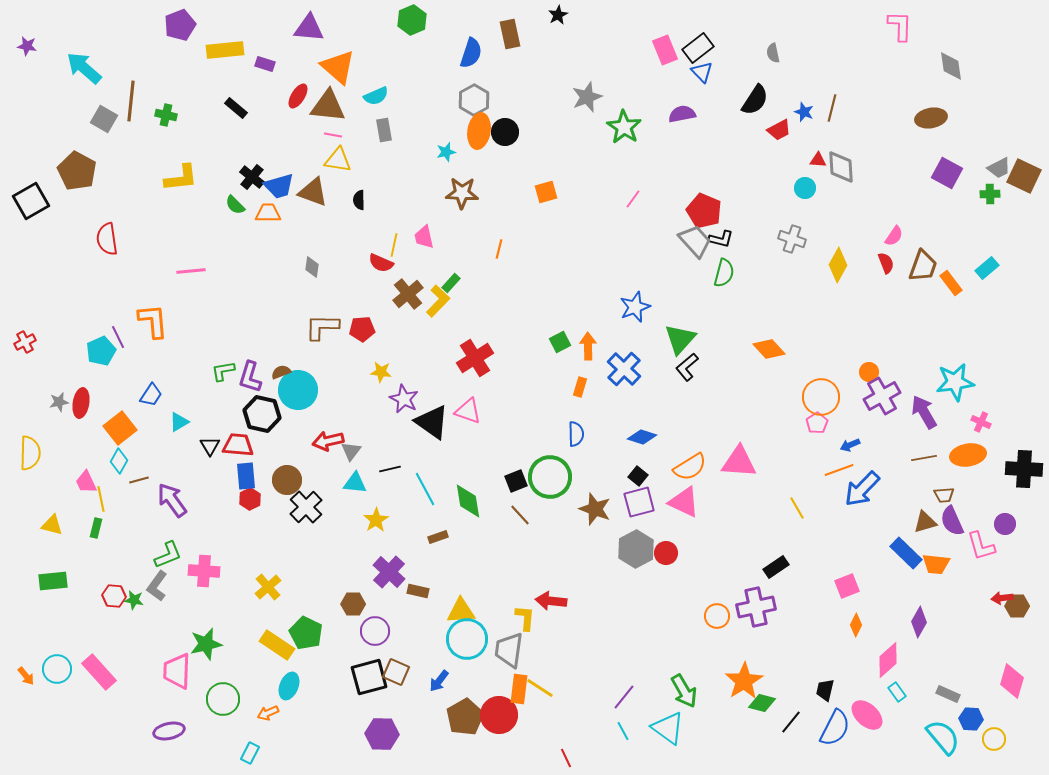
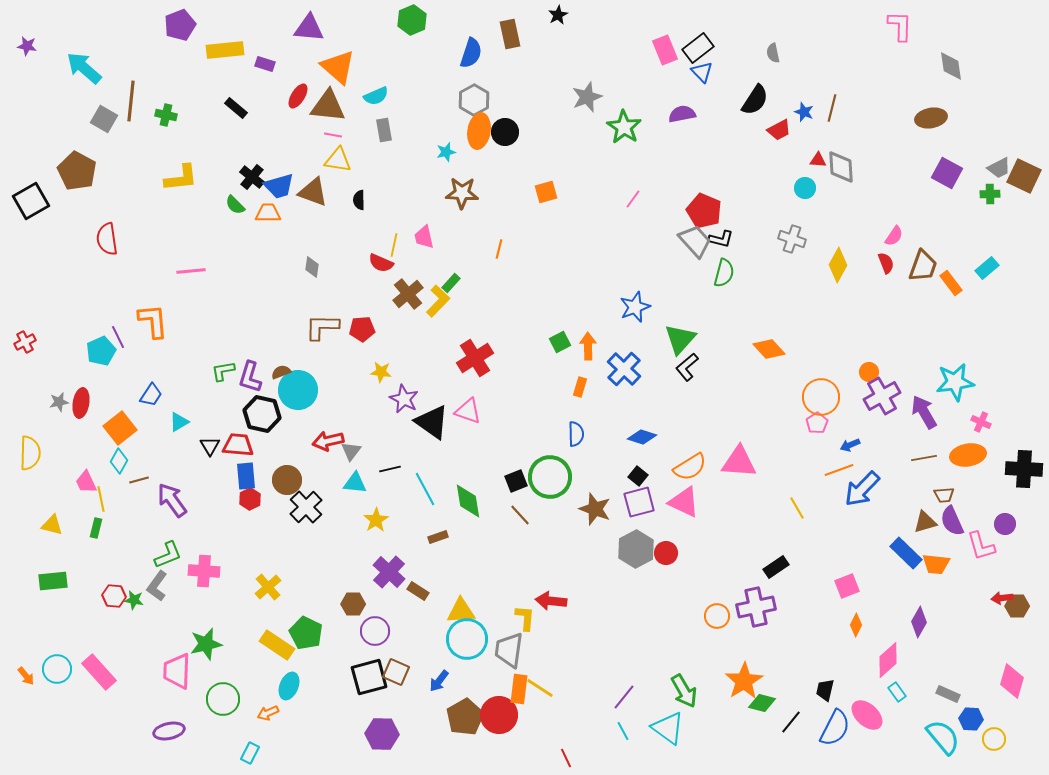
brown rectangle at (418, 591): rotated 20 degrees clockwise
